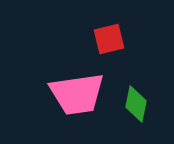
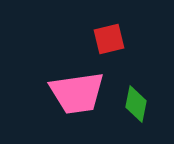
pink trapezoid: moved 1 px up
